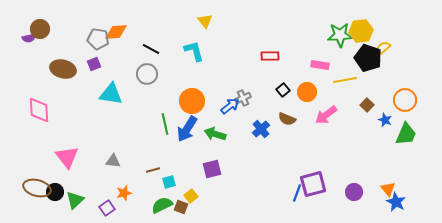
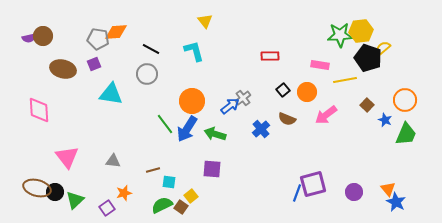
brown circle at (40, 29): moved 3 px right, 7 px down
gray cross at (243, 98): rotated 14 degrees counterclockwise
green line at (165, 124): rotated 25 degrees counterclockwise
purple square at (212, 169): rotated 18 degrees clockwise
cyan square at (169, 182): rotated 24 degrees clockwise
brown square at (181, 207): rotated 16 degrees clockwise
